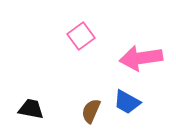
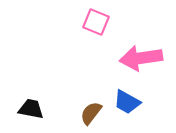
pink square: moved 15 px right, 14 px up; rotated 32 degrees counterclockwise
brown semicircle: moved 2 px down; rotated 15 degrees clockwise
